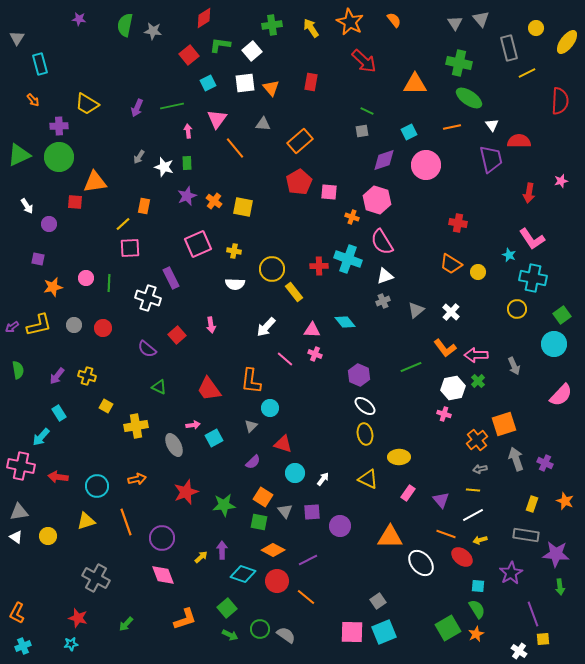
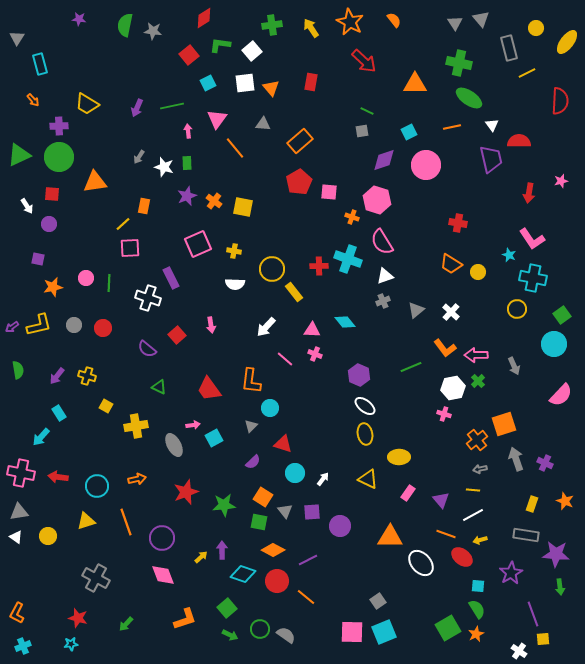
red square at (75, 202): moved 23 px left, 8 px up
pink cross at (21, 466): moved 7 px down
